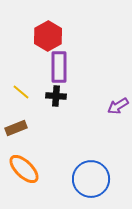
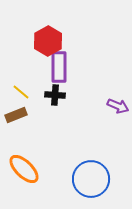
red hexagon: moved 5 px down
black cross: moved 1 px left, 1 px up
purple arrow: rotated 125 degrees counterclockwise
brown rectangle: moved 13 px up
